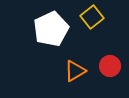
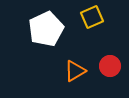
yellow square: rotated 15 degrees clockwise
white pentagon: moved 5 px left
